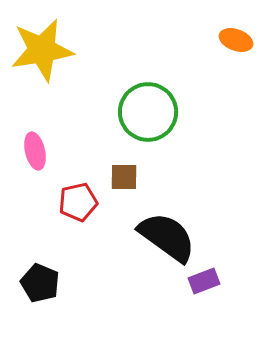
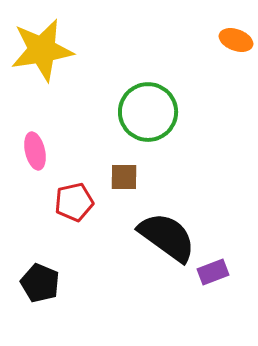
red pentagon: moved 4 px left
purple rectangle: moved 9 px right, 9 px up
